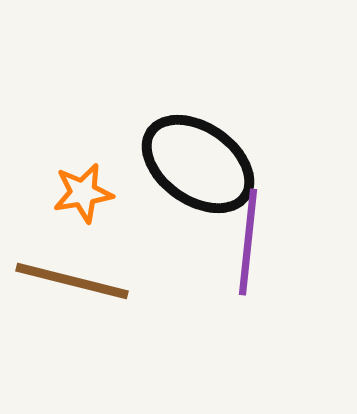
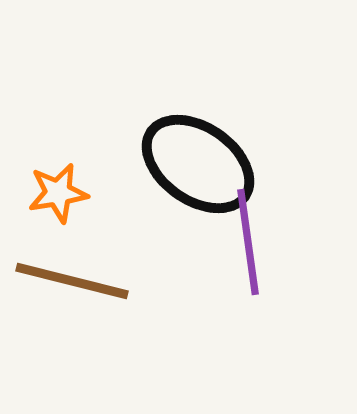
orange star: moved 25 px left
purple line: rotated 14 degrees counterclockwise
